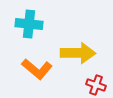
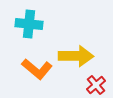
yellow arrow: moved 2 px left, 3 px down
red cross: rotated 30 degrees clockwise
